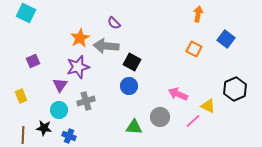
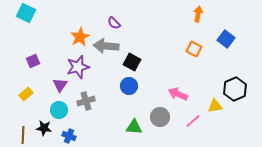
orange star: moved 1 px up
yellow rectangle: moved 5 px right, 2 px up; rotated 72 degrees clockwise
yellow triangle: moved 7 px right; rotated 35 degrees counterclockwise
